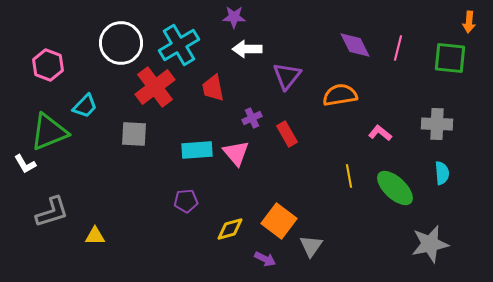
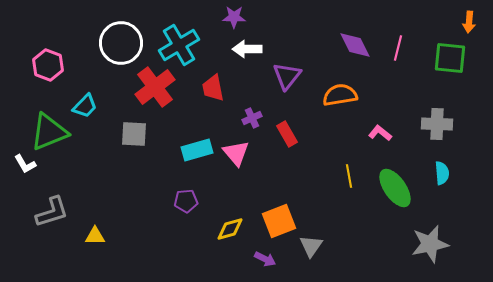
cyan rectangle: rotated 12 degrees counterclockwise
green ellipse: rotated 12 degrees clockwise
orange square: rotated 32 degrees clockwise
